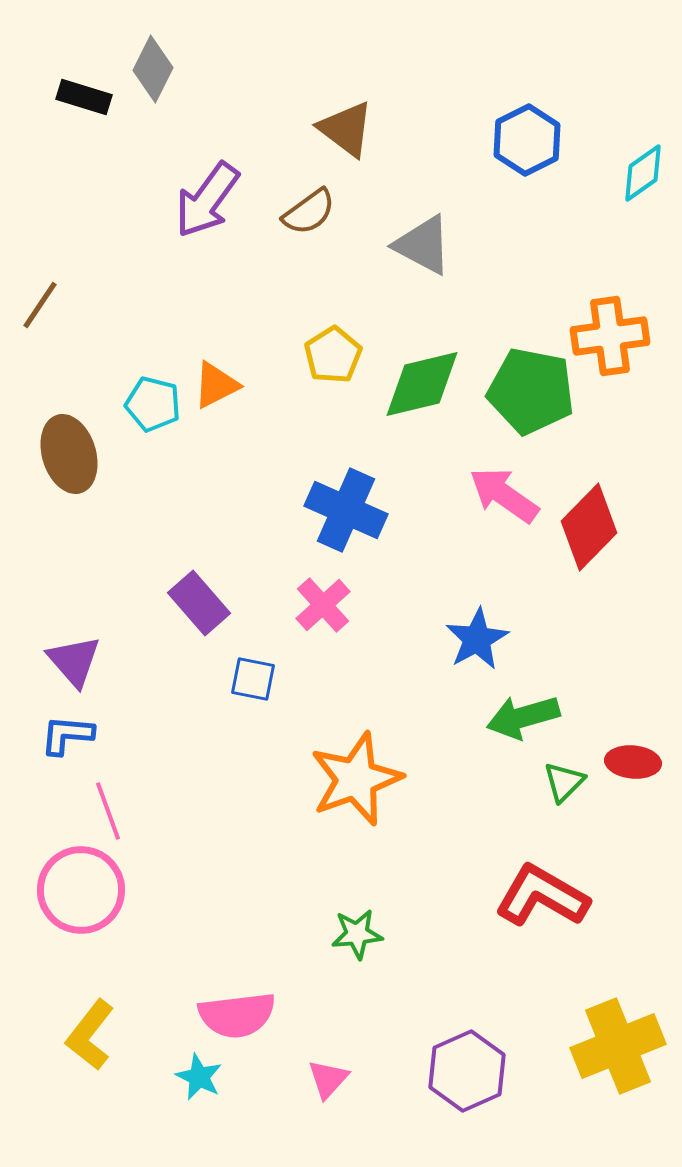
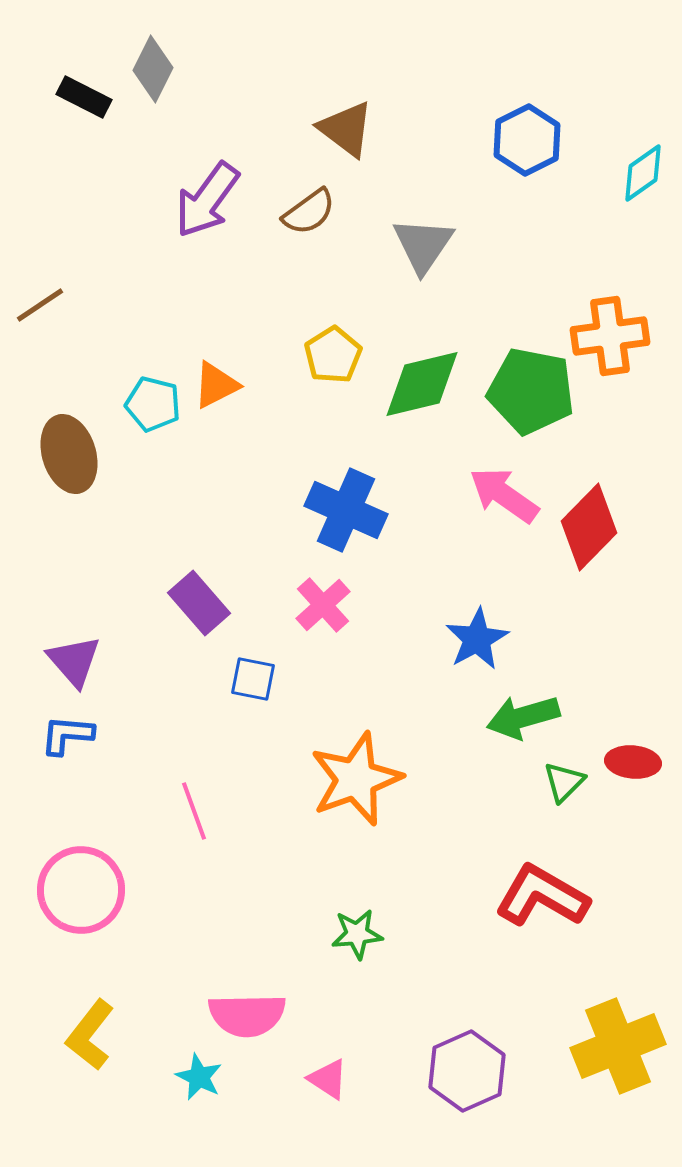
black rectangle: rotated 10 degrees clockwise
gray triangle: rotated 36 degrees clockwise
brown line: rotated 22 degrees clockwise
pink line: moved 86 px right
pink semicircle: moved 10 px right; rotated 6 degrees clockwise
pink triangle: rotated 39 degrees counterclockwise
